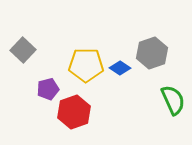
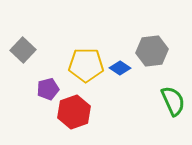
gray hexagon: moved 2 px up; rotated 12 degrees clockwise
green semicircle: moved 1 px down
